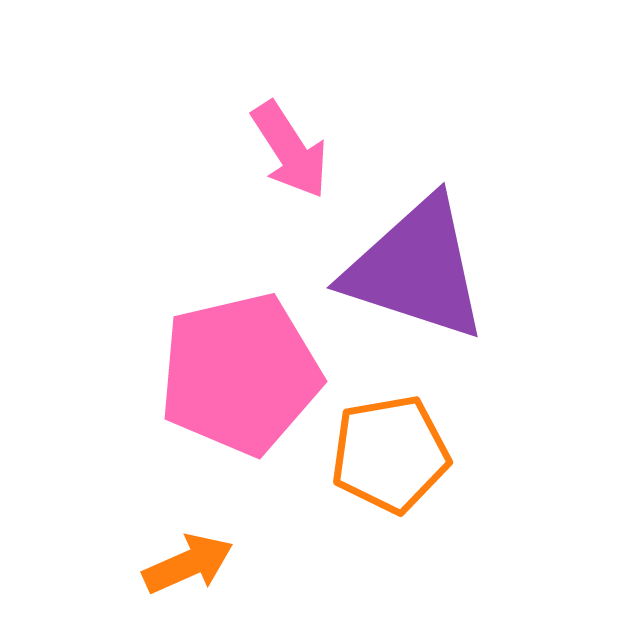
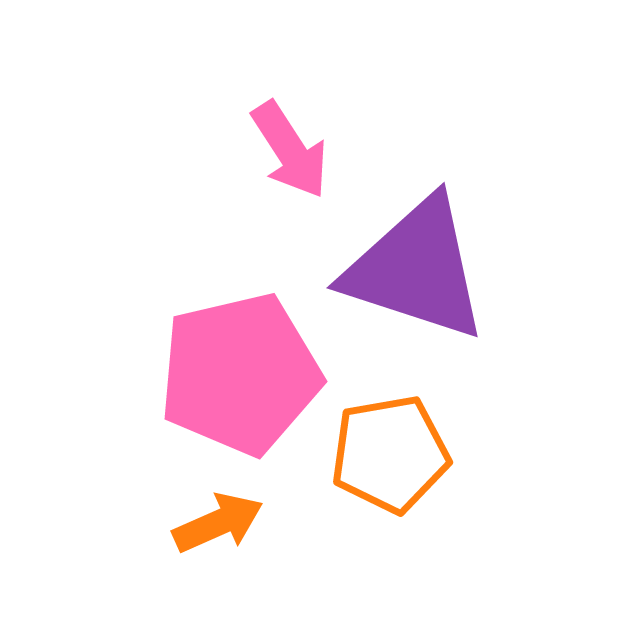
orange arrow: moved 30 px right, 41 px up
